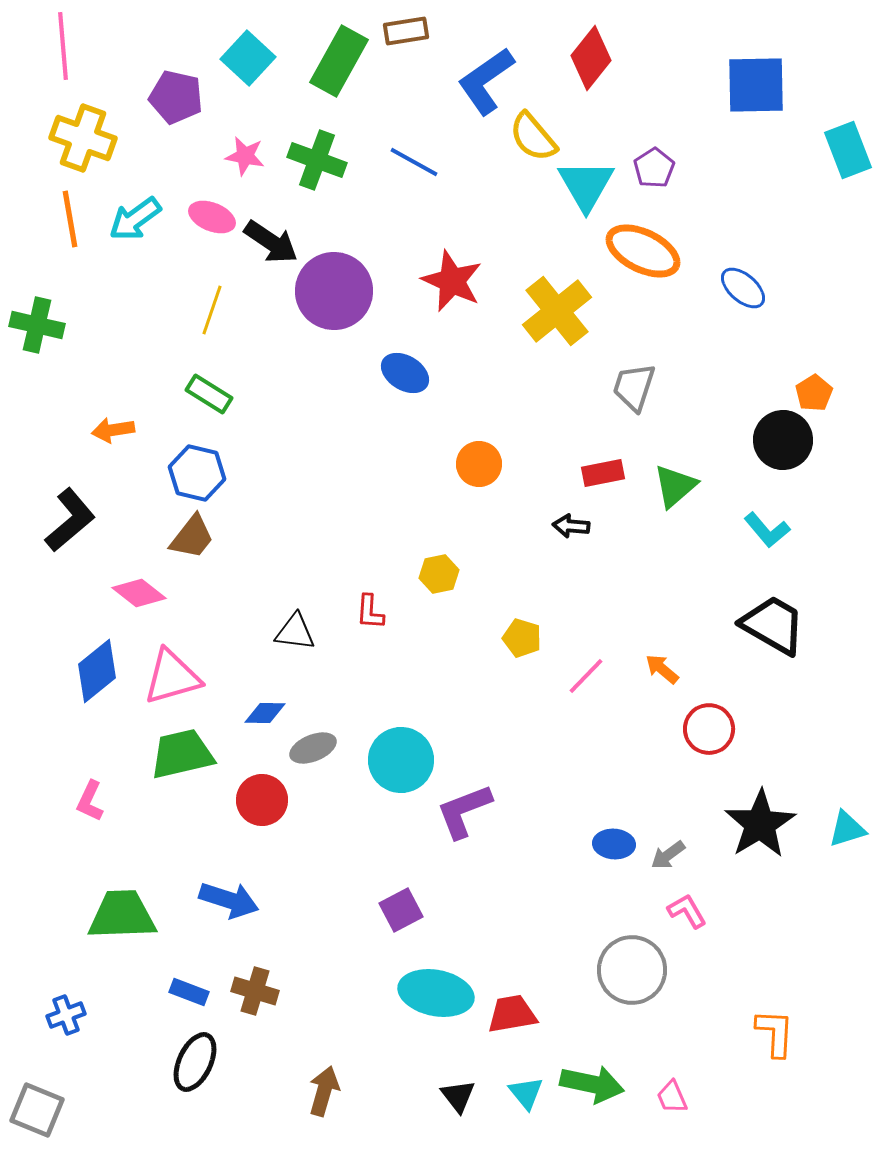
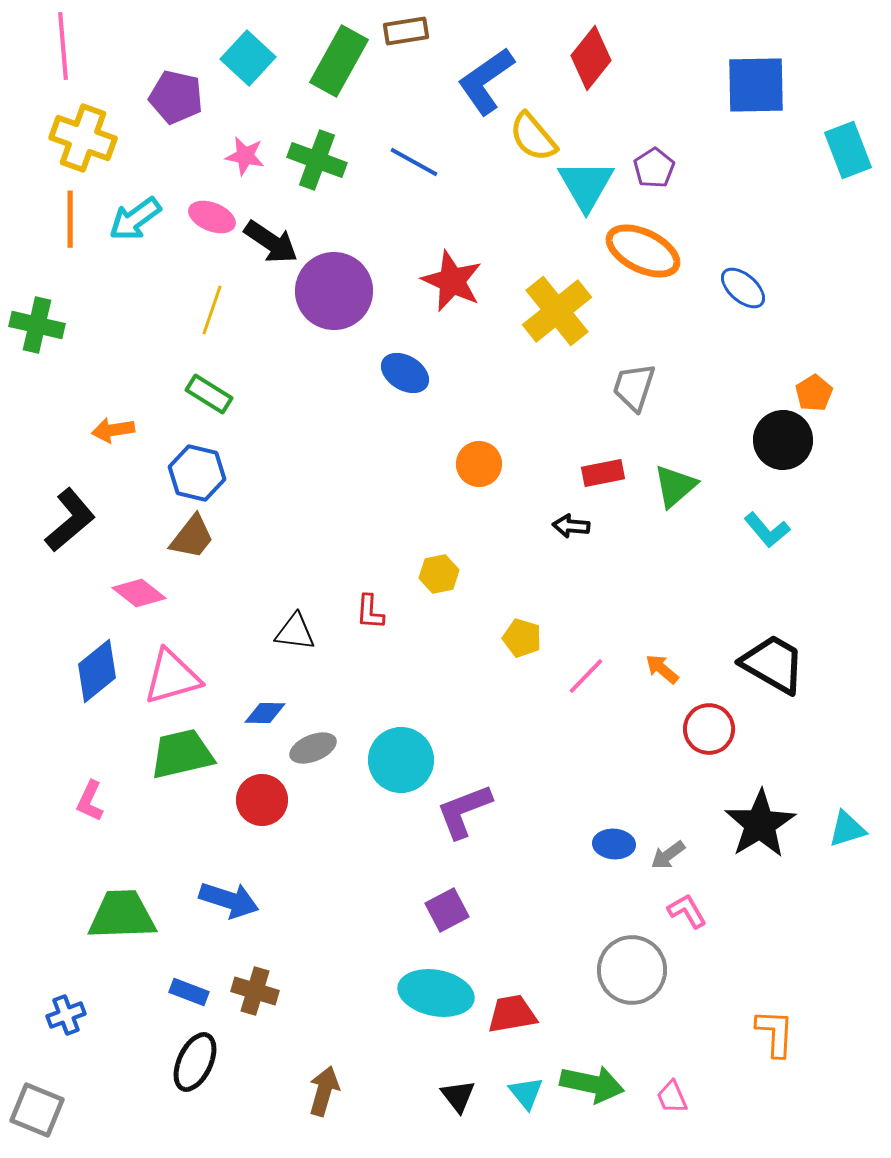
orange line at (70, 219): rotated 10 degrees clockwise
black trapezoid at (773, 625): moved 39 px down
purple square at (401, 910): moved 46 px right
